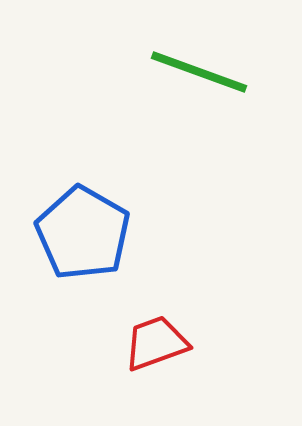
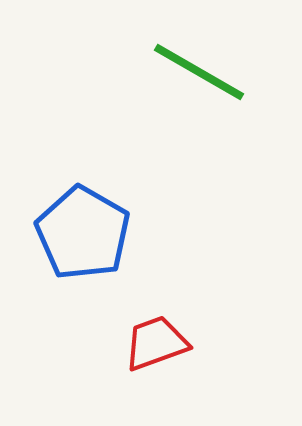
green line: rotated 10 degrees clockwise
